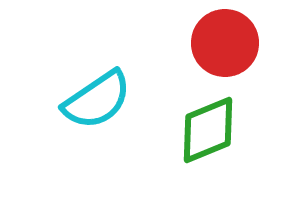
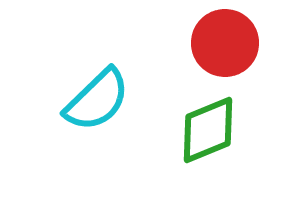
cyan semicircle: rotated 10 degrees counterclockwise
